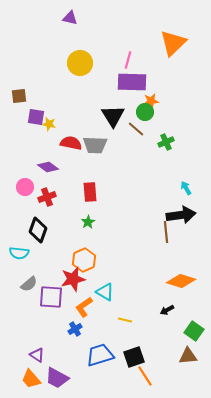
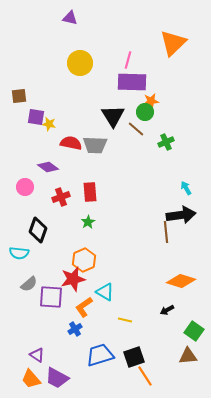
red cross at (47, 197): moved 14 px right
